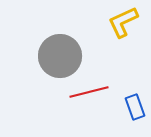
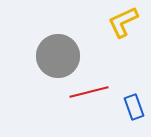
gray circle: moved 2 px left
blue rectangle: moved 1 px left
